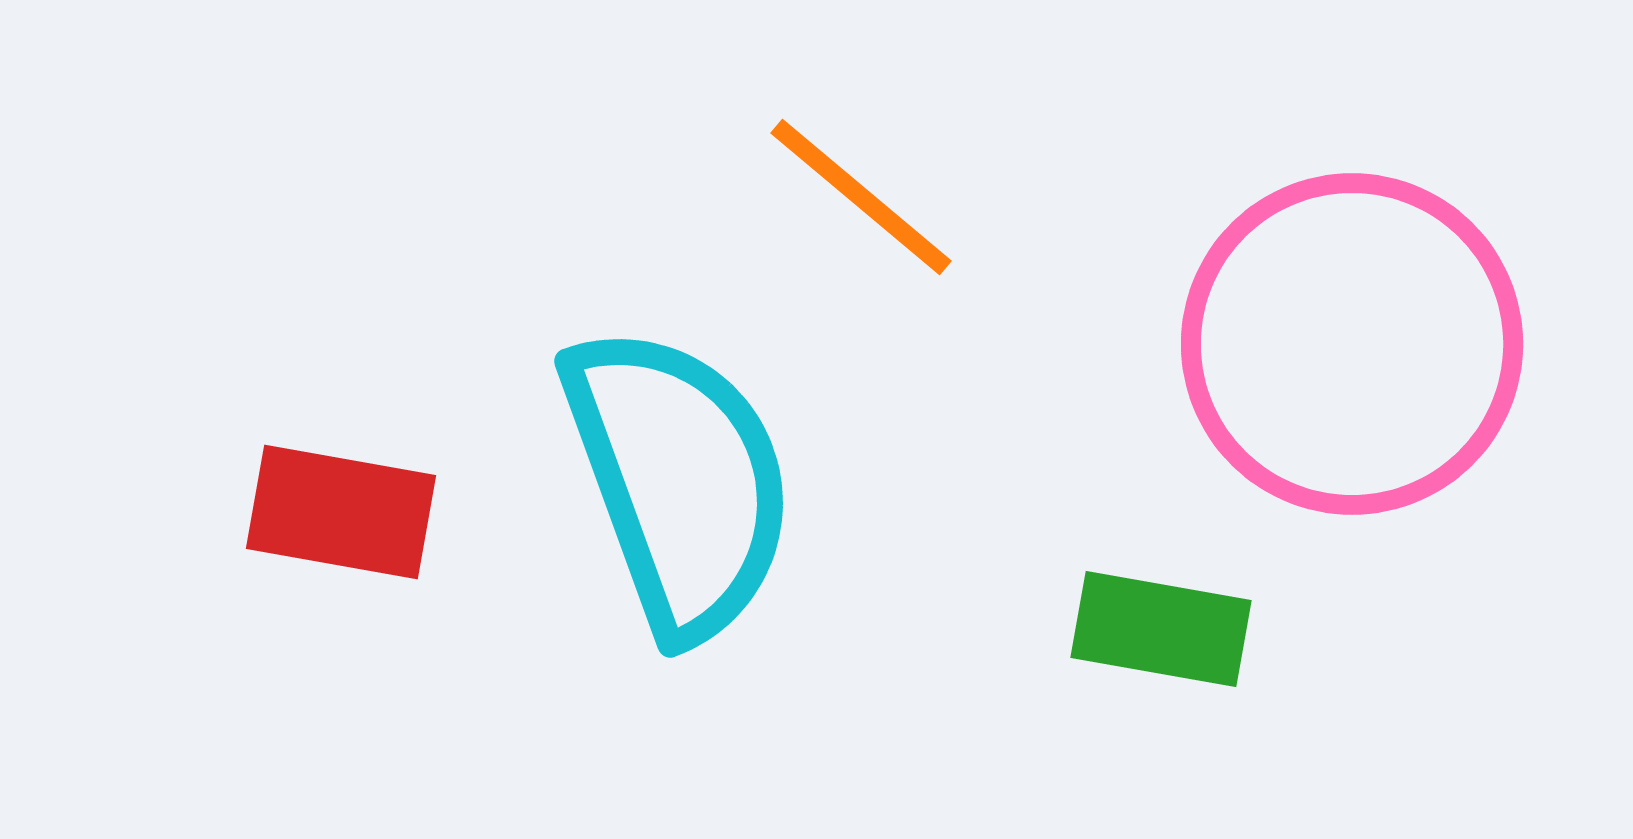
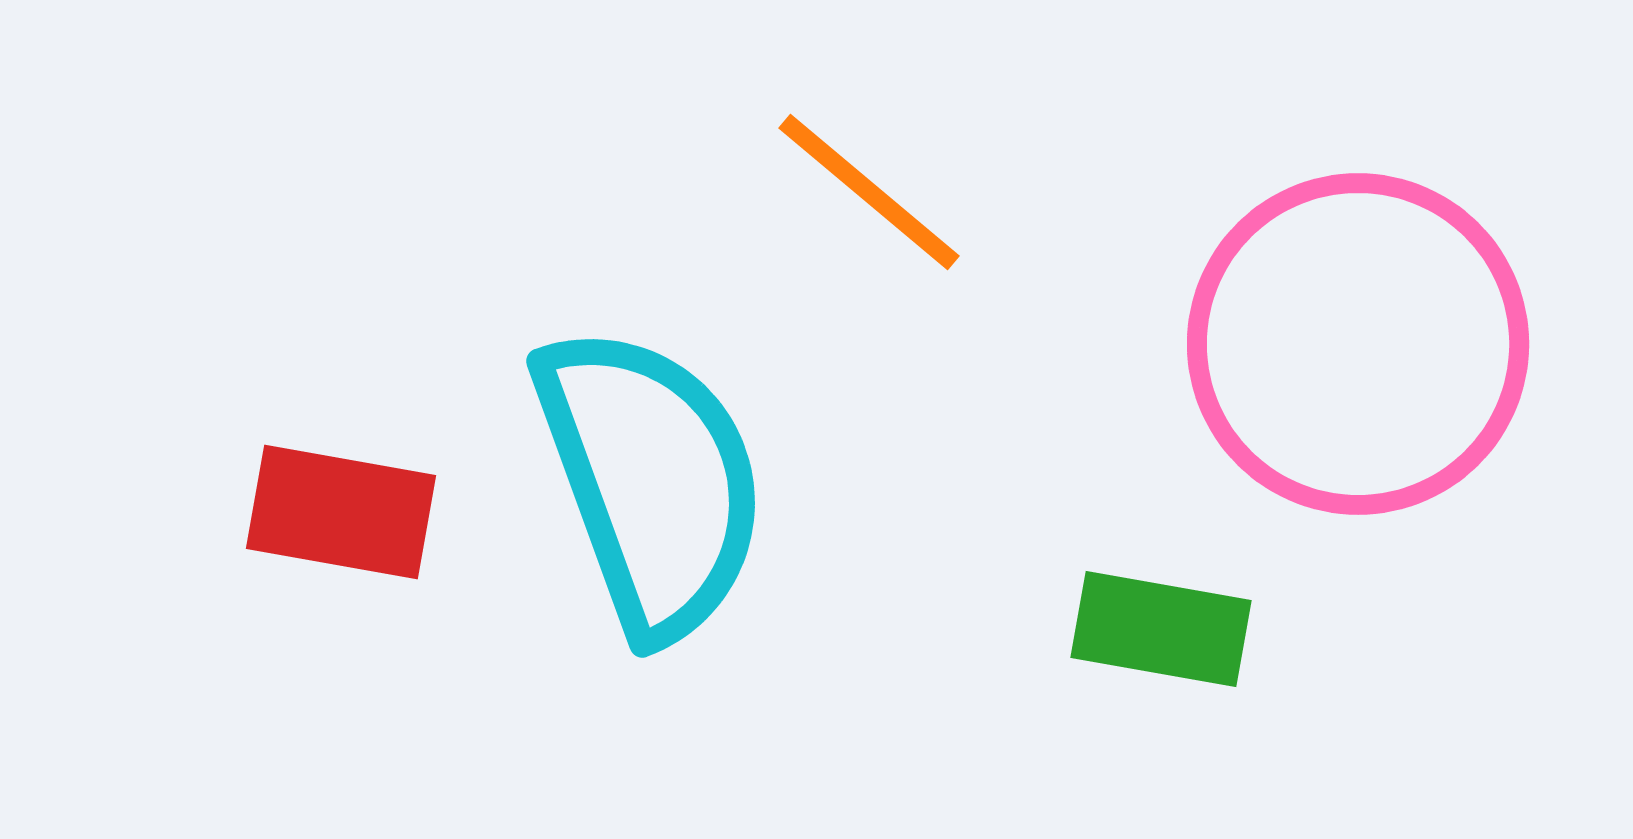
orange line: moved 8 px right, 5 px up
pink circle: moved 6 px right
cyan semicircle: moved 28 px left
